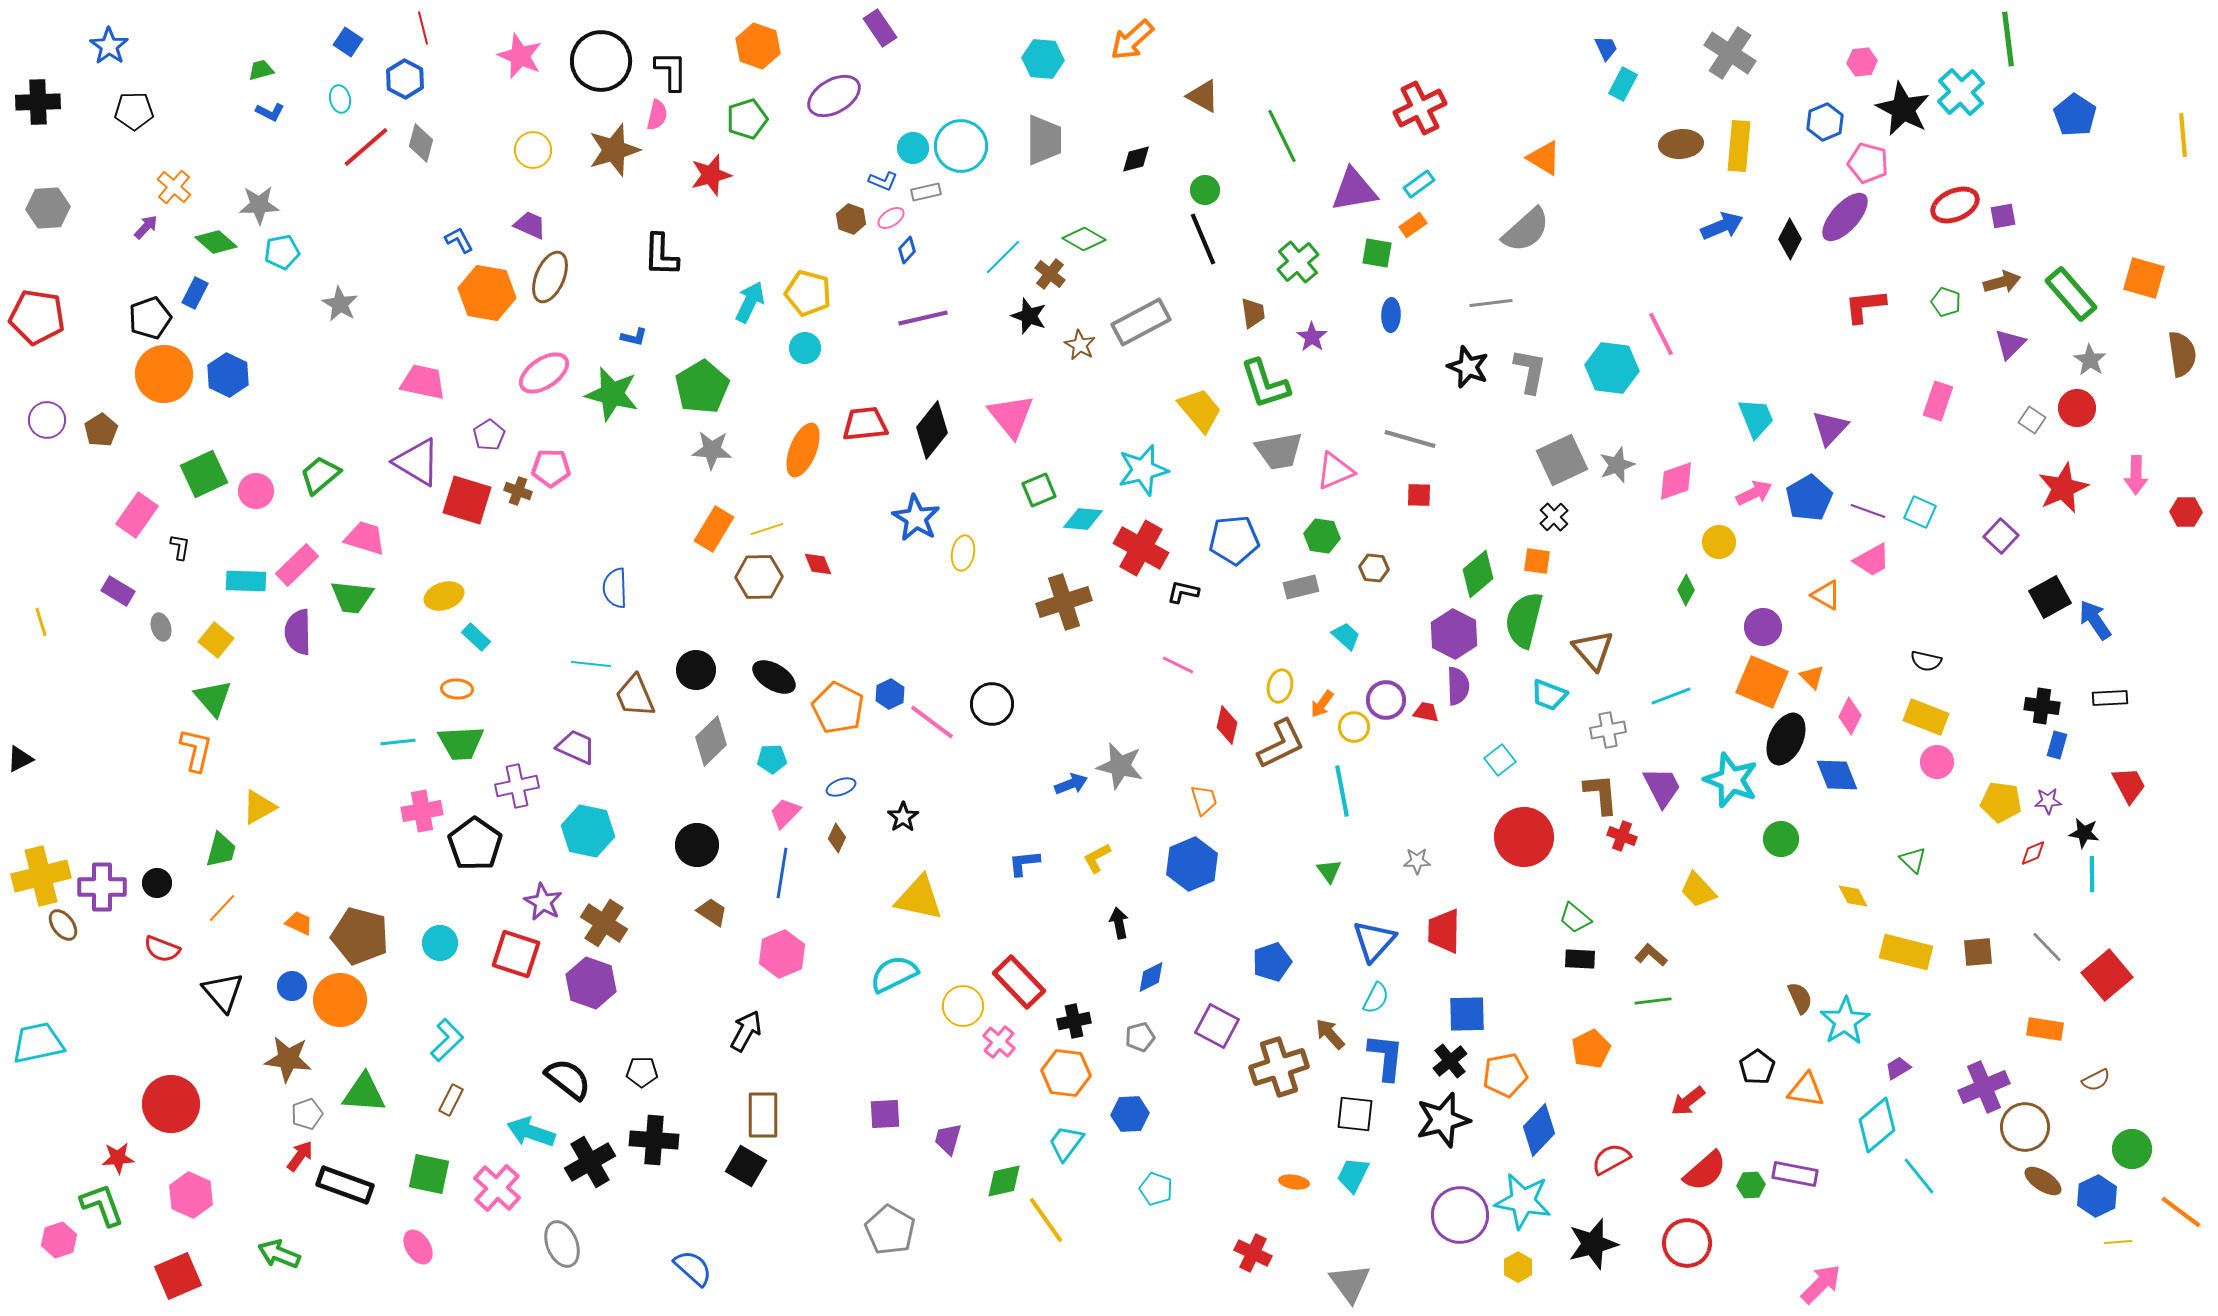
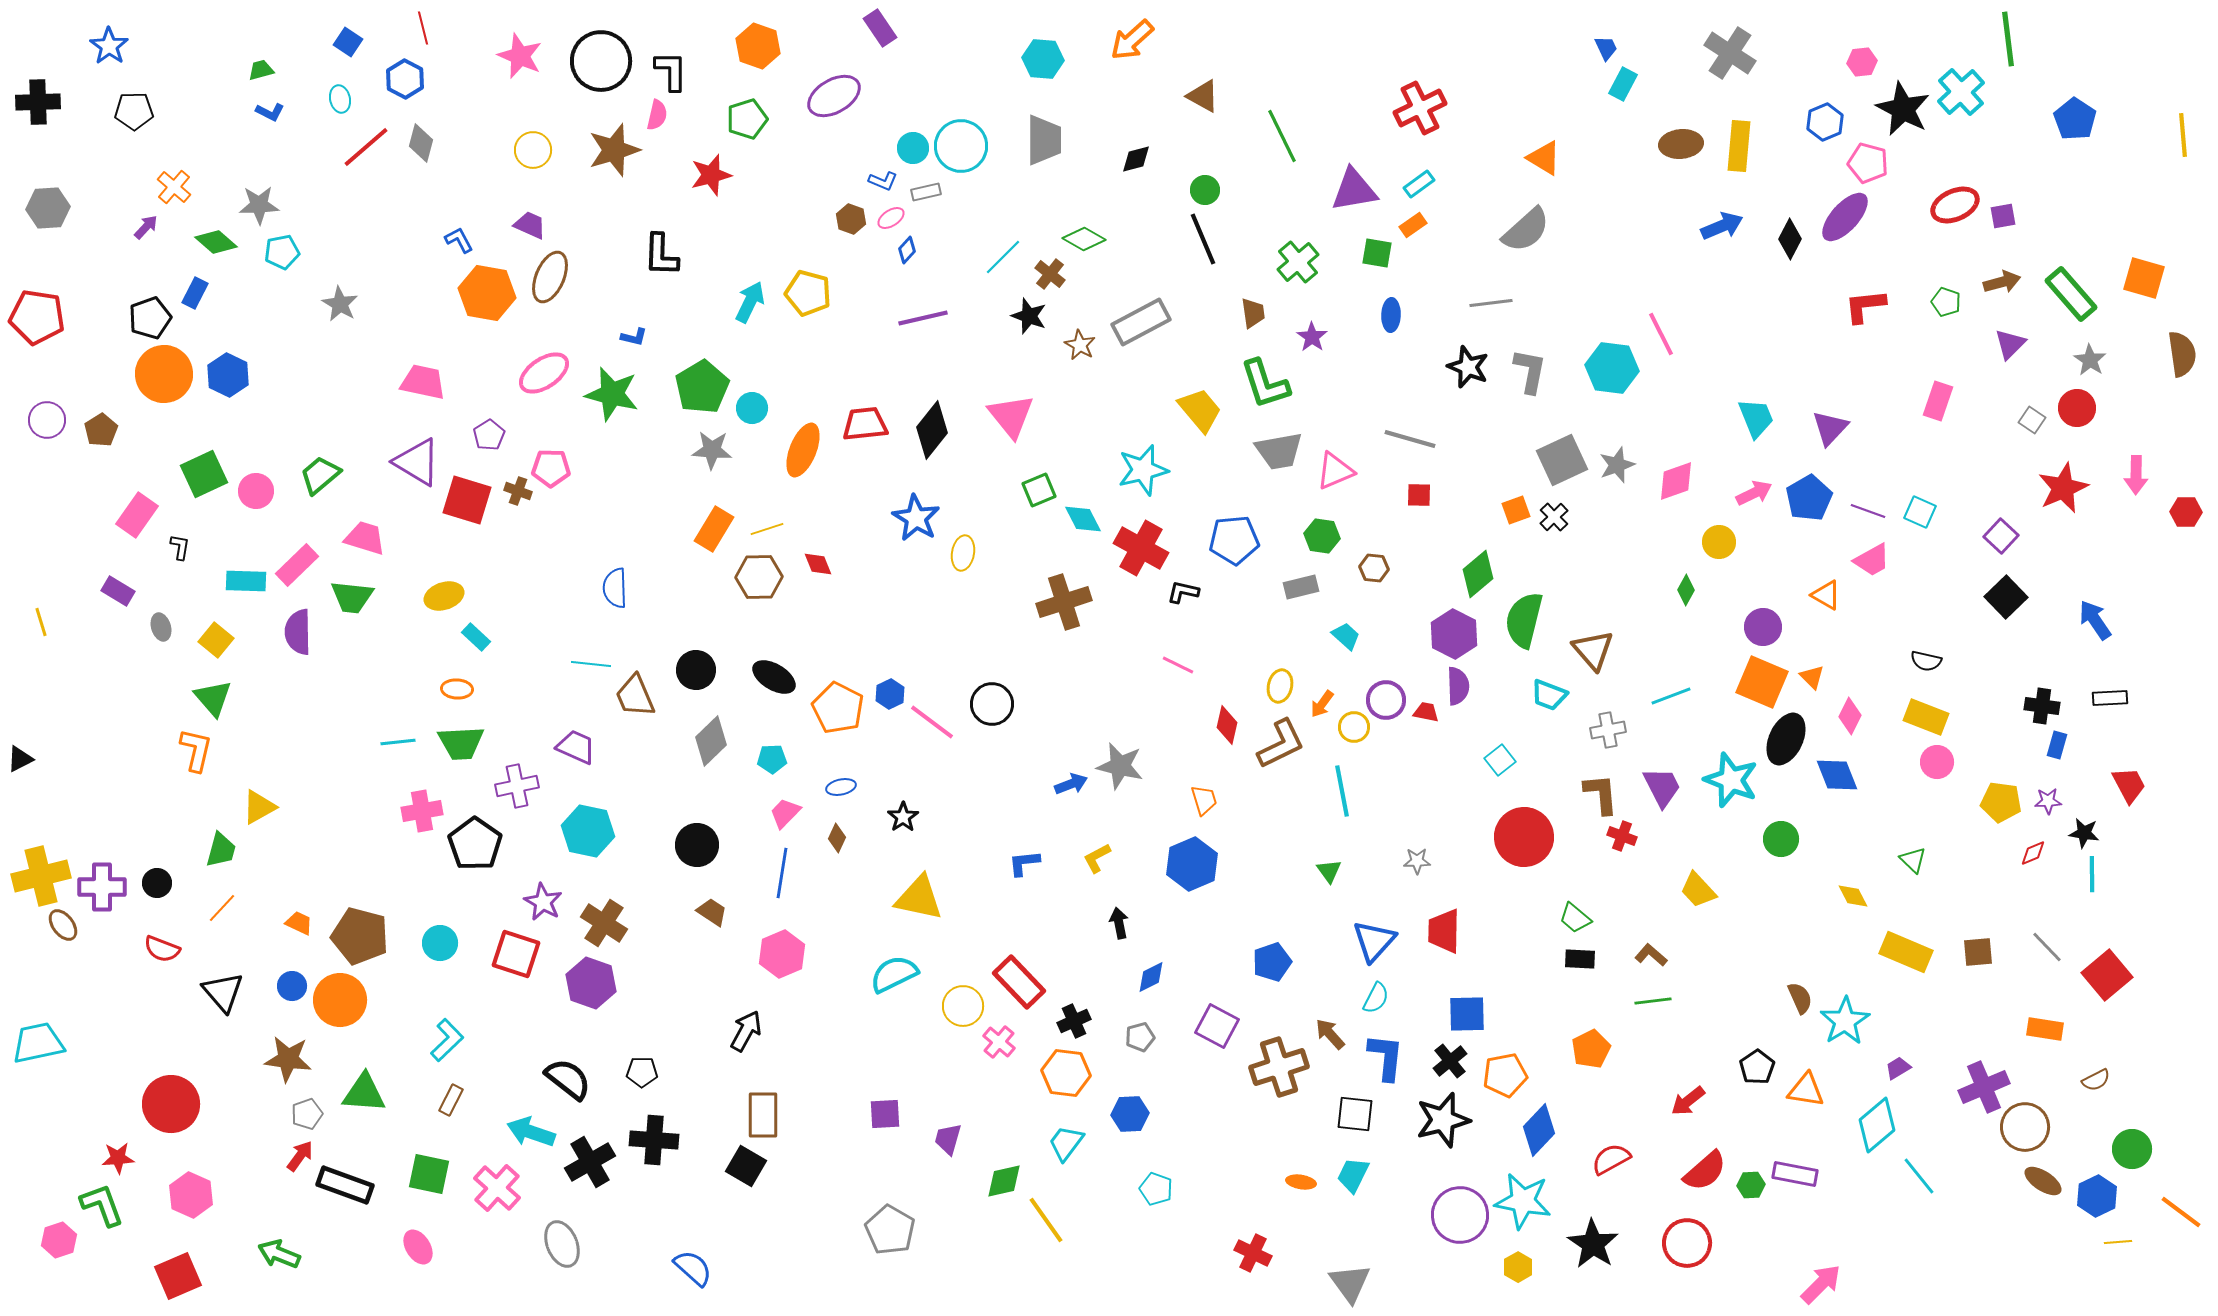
blue pentagon at (2075, 115): moved 4 px down
cyan circle at (805, 348): moved 53 px left, 60 px down
cyan diamond at (1083, 519): rotated 57 degrees clockwise
orange square at (1537, 561): moved 21 px left, 51 px up; rotated 28 degrees counterclockwise
black square at (2050, 597): moved 44 px left; rotated 15 degrees counterclockwise
blue ellipse at (841, 787): rotated 8 degrees clockwise
yellow rectangle at (1906, 952): rotated 9 degrees clockwise
black cross at (1074, 1021): rotated 12 degrees counterclockwise
orange ellipse at (1294, 1182): moved 7 px right
black star at (1593, 1244): rotated 24 degrees counterclockwise
